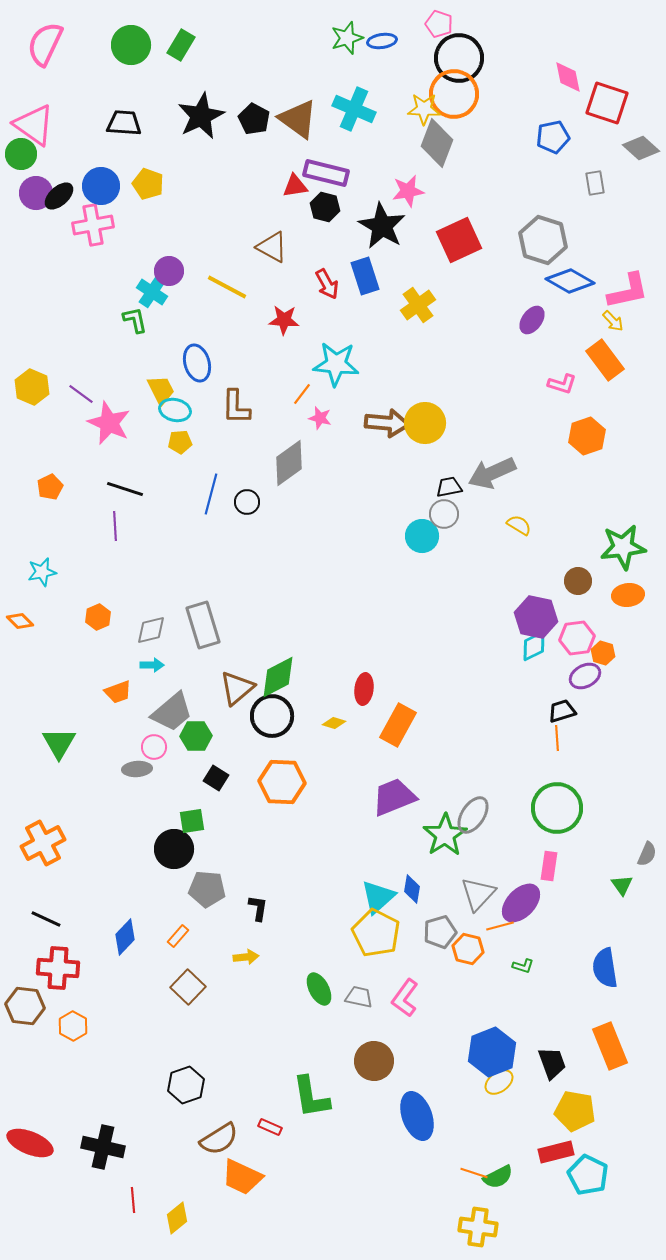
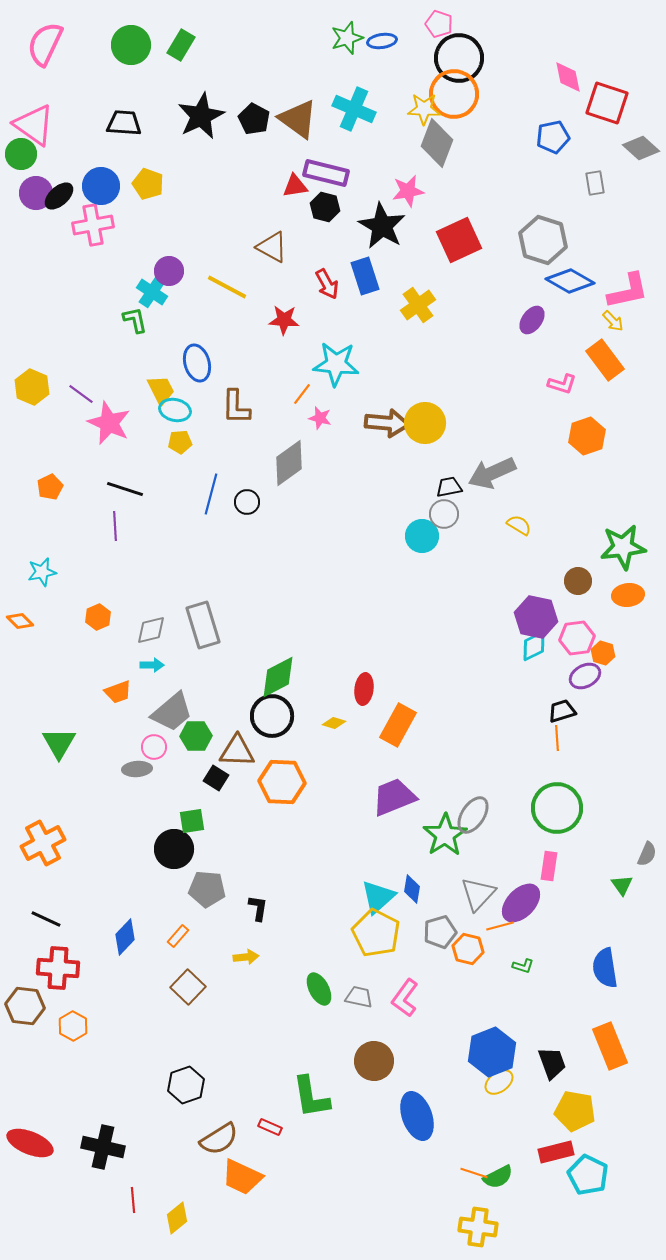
brown triangle at (237, 688): moved 63 px down; rotated 42 degrees clockwise
